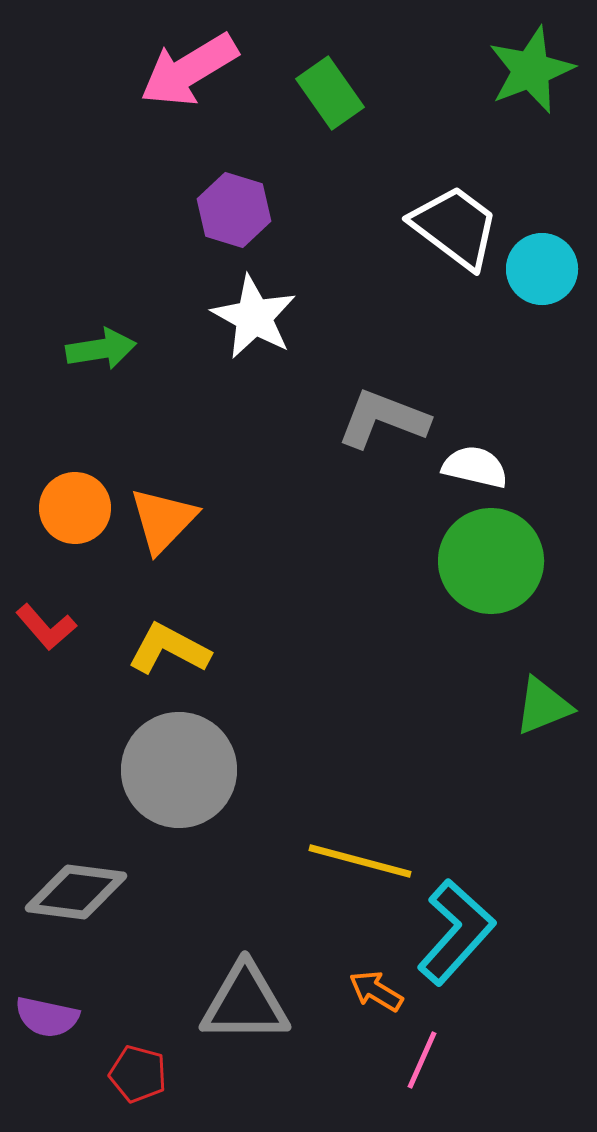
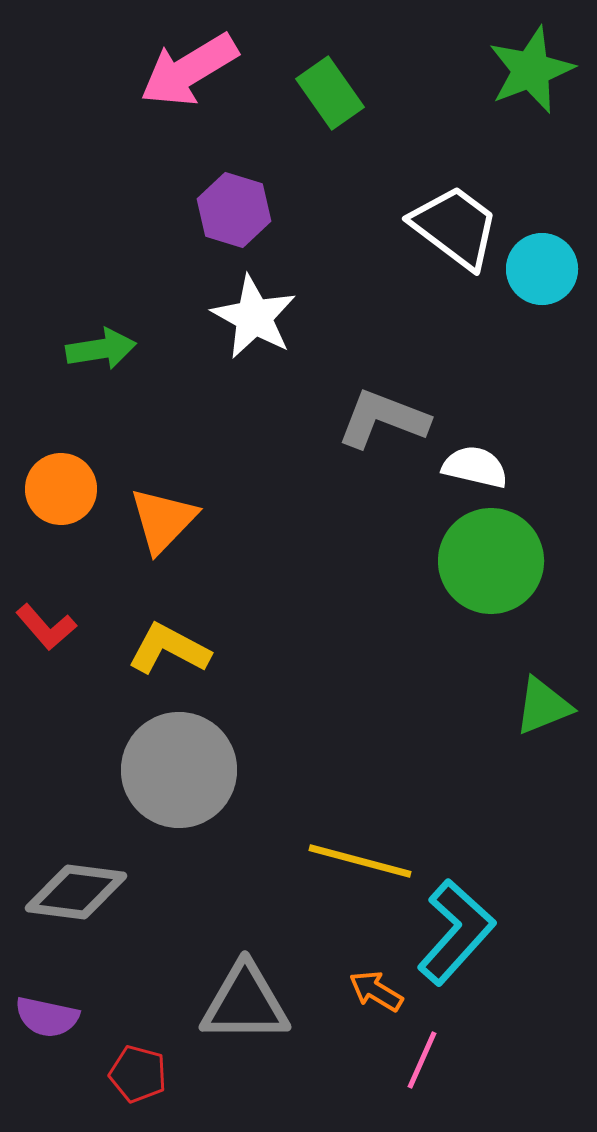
orange circle: moved 14 px left, 19 px up
